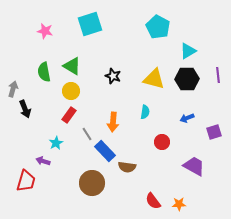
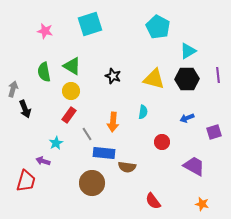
cyan semicircle: moved 2 px left
blue rectangle: moved 1 px left, 2 px down; rotated 40 degrees counterclockwise
orange star: moved 23 px right; rotated 16 degrees clockwise
